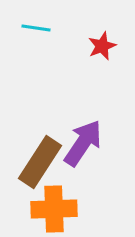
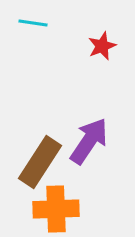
cyan line: moved 3 px left, 5 px up
purple arrow: moved 6 px right, 2 px up
orange cross: moved 2 px right
